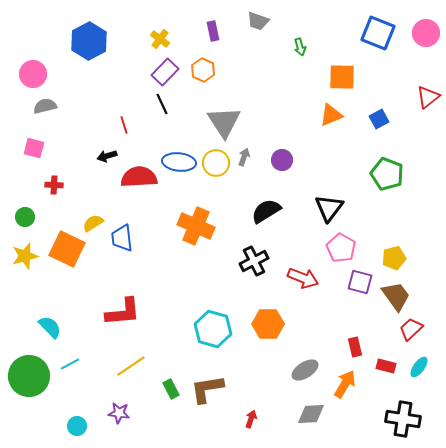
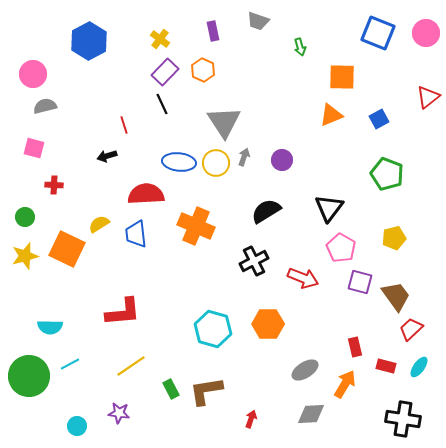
red semicircle at (139, 177): moved 7 px right, 17 px down
yellow semicircle at (93, 223): moved 6 px right, 1 px down
blue trapezoid at (122, 238): moved 14 px right, 4 px up
yellow pentagon at (394, 258): moved 20 px up
cyan semicircle at (50, 327): rotated 135 degrees clockwise
brown L-shape at (207, 389): moved 1 px left, 2 px down
